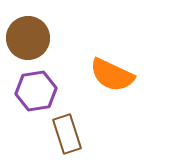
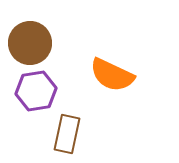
brown circle: moved 2 px right, 5 px down
brown rectangle: rotated 30 degrees clockwise
